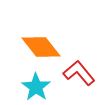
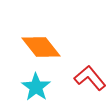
red L-shape: moved 11 px right, 5 px down
